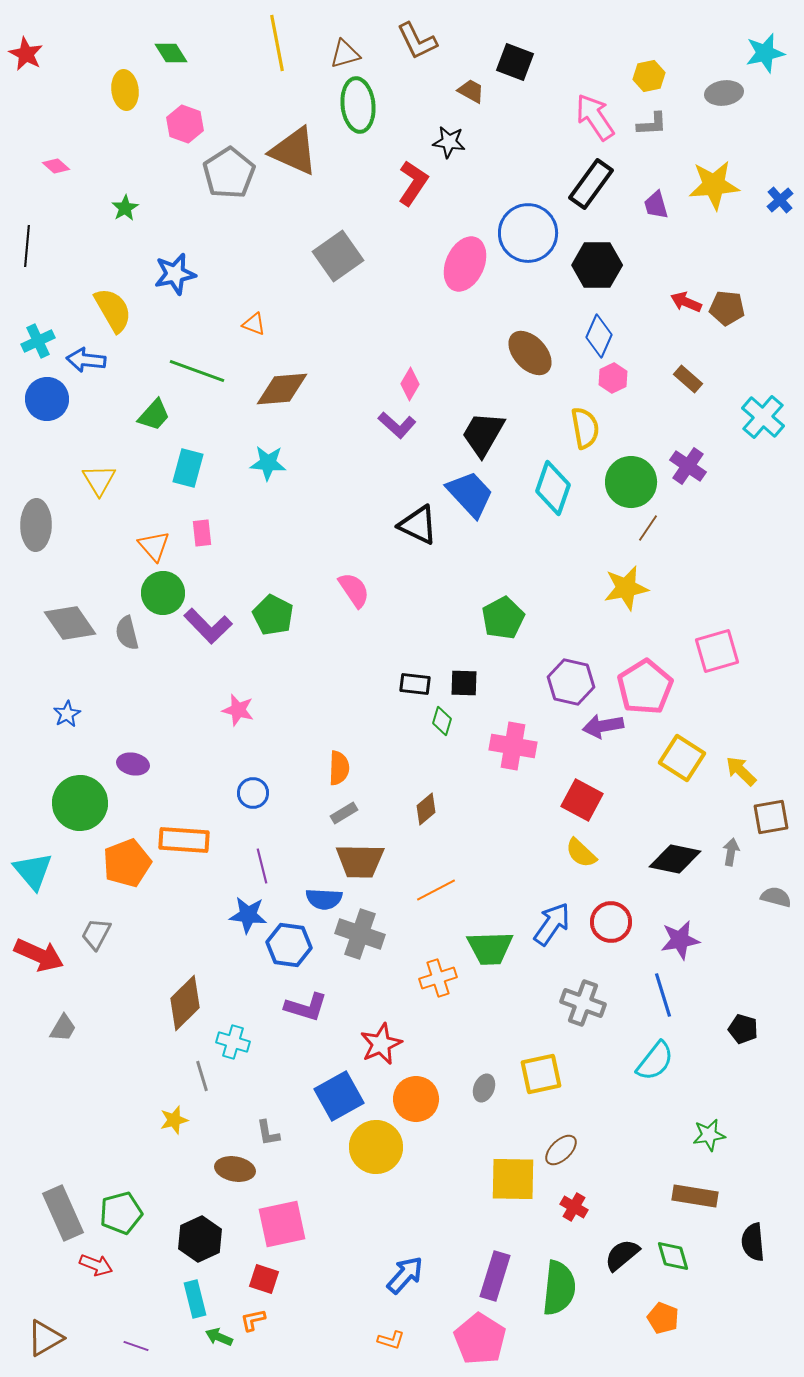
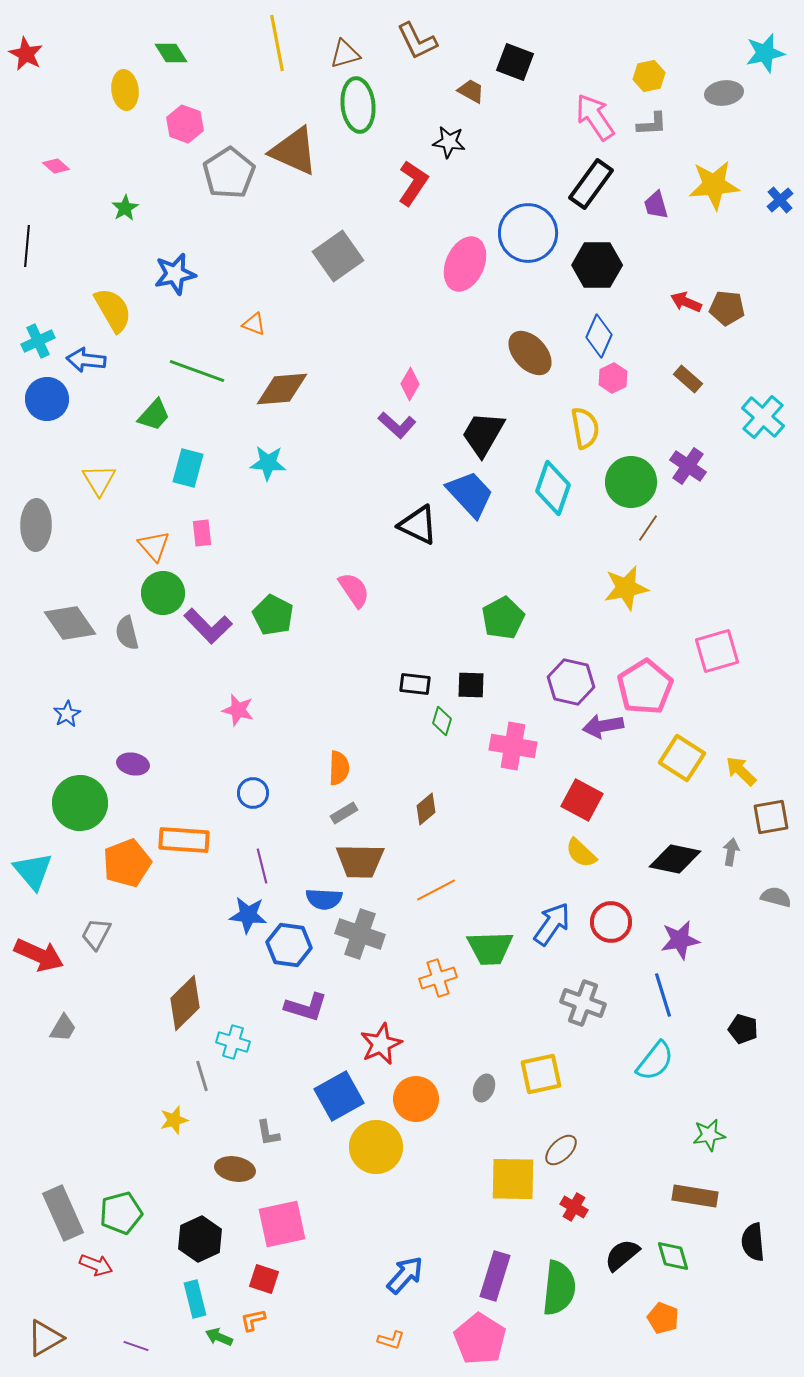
black square at (464, 683): moved 7 px right, 2 px down
